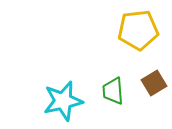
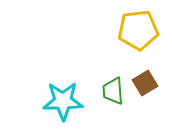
brown square: moved 9 px left
cyan star: rotated 12 degrees clockwise
